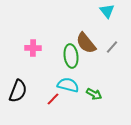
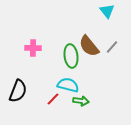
brown semicircle: moved 3 px right, 3 px down
green arrow: moved 13 px left, 7 px down; rotated 21 degrees counterclockwise
